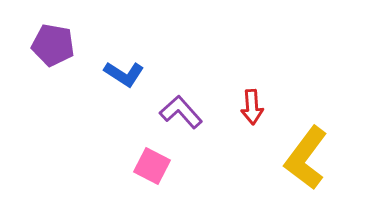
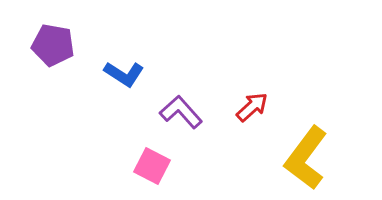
red arrow: rotated 128 degrees counterclockwise
